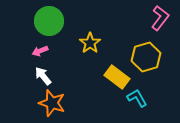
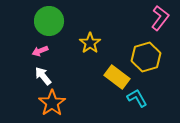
orange star: rotated 20 degrees clockwise
